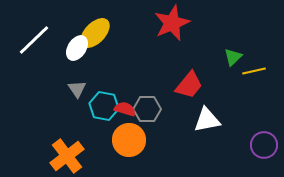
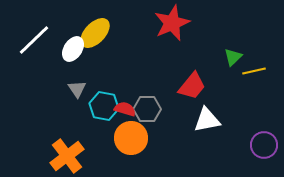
white ellipse: moved 4 px left, 1 px down
red trapezoid: moved 3 px right, 1 px down
orange circle: moved 2 px right, 2 px up
